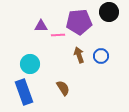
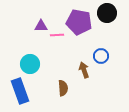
black circle: moved 2 px left, 1 px down
purple pentagon: rotated 15 degrees clockwise
pink line: moved 1 px left
brown arrow: moved 5 px right, 15 px down
brown semicircle: rotated 28 degrees clockwise
blue rectangle: moved 4 px left, 1 px up
